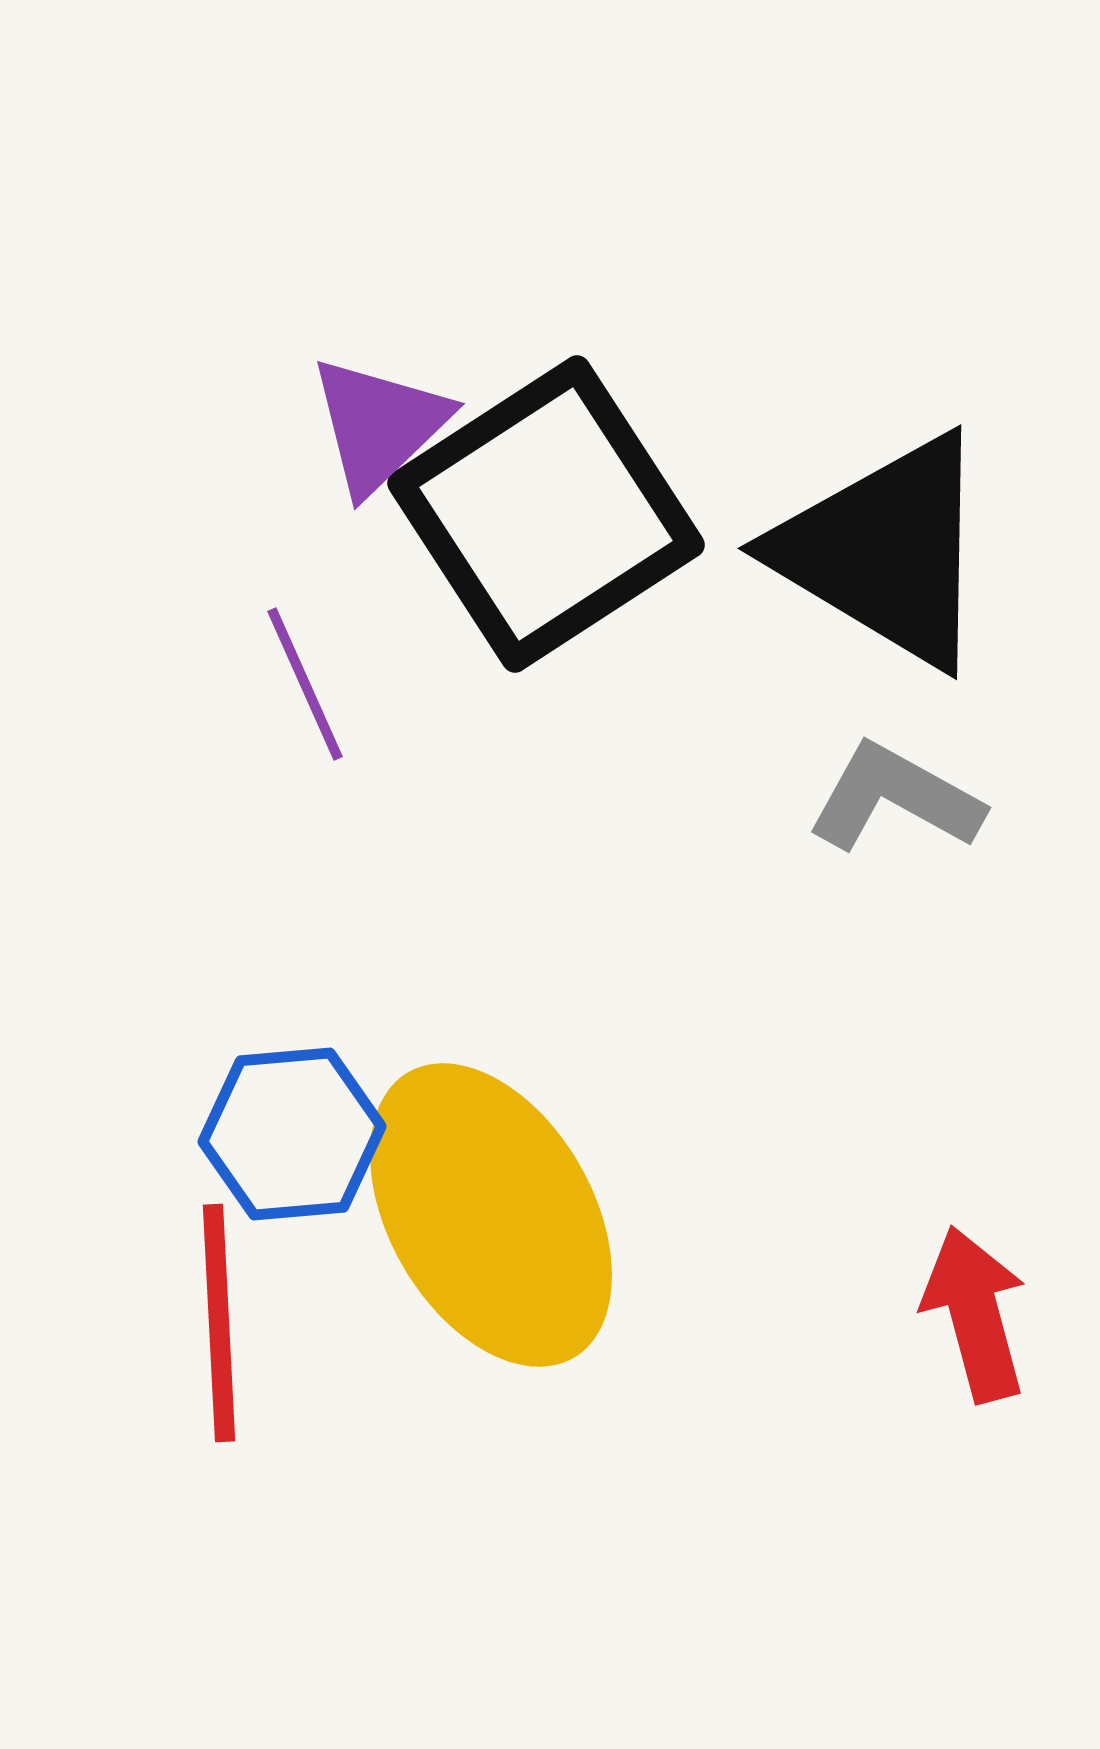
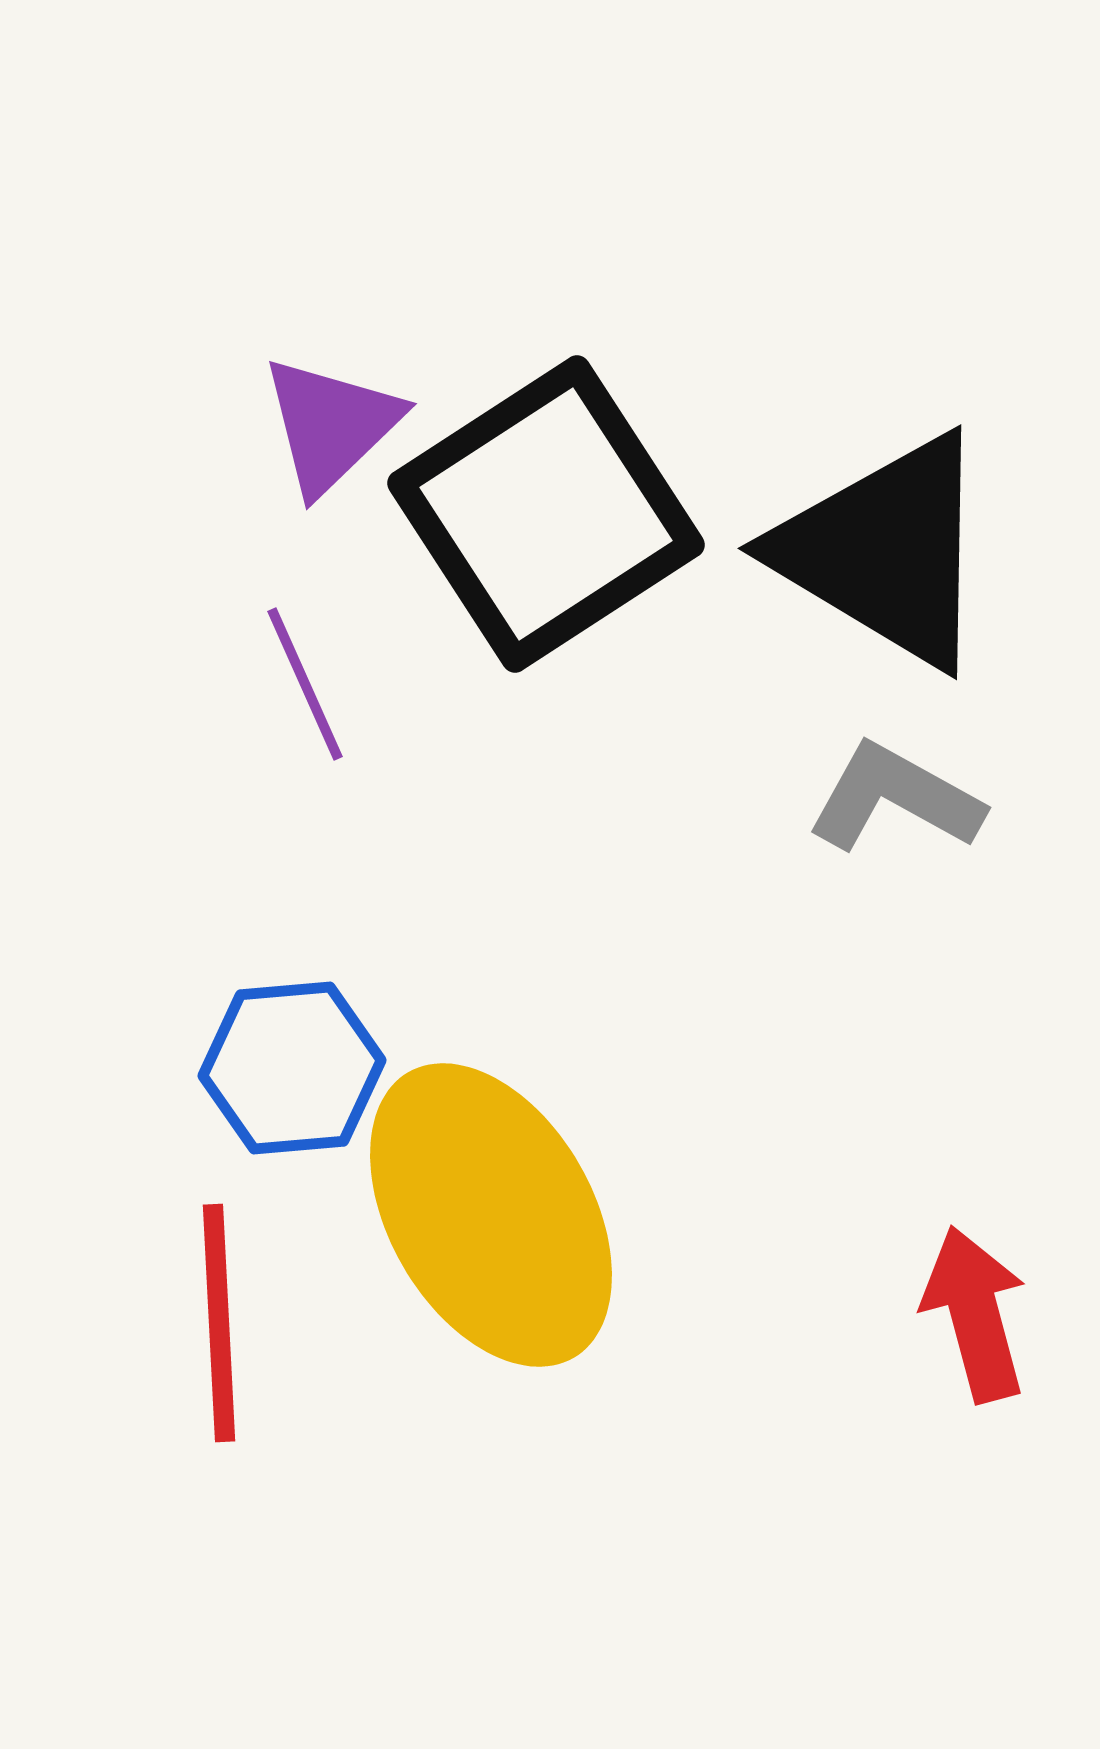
purple triangle: moved 48 px left
blue hexagon: moved 66 px up
